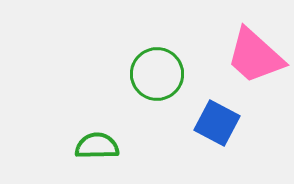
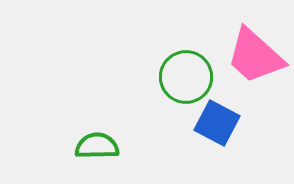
green circle: moved 29 px right, 3 px down
